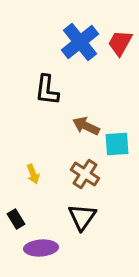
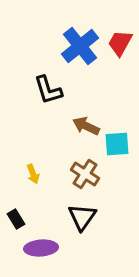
blue cross: moved 4 px down
black L-shape: moved 1 px right; rotated 24 degrees counterclockwise
